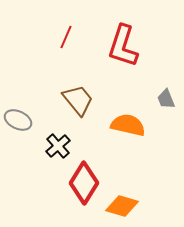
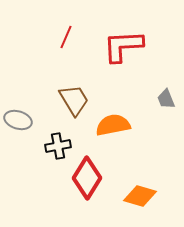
red L-shape: rotated 69 degrees clockwise
brown trapezoid: moved 4 px left; rotated 8 degrees clockwise
gray ellipse: rotated 8 degrees counterclockwise
orange semicircle: moved 15 px left; rotated 24 degrees counterclockwise
black cross: rotated 30 degrees clockwise
red diamond: moved 3 px right, 5 px up
orange diamond: moved 18 px right, 10 px up
